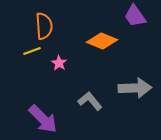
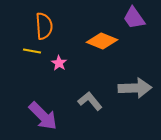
purple trapezoid: moved 1 px left, 2 px down
yellow line: rotated 30 degrees clockwise
purple arrow: moved 3 px up
